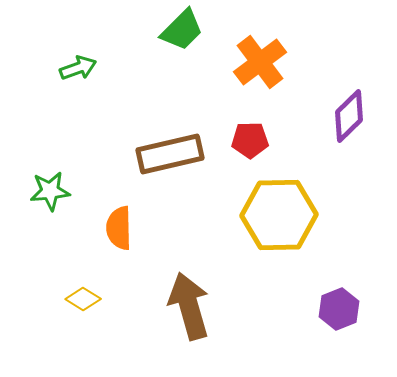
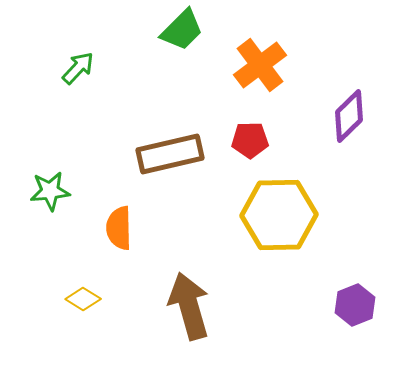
orange cross: moved 3 px down
green arrow: rotated 27 degrees counterclockwise
purple hexagon: moved 16 px right, 4 px up
